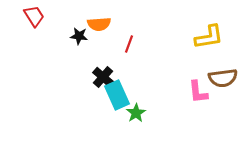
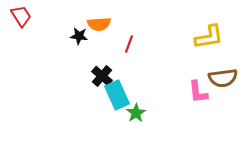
red trapezoid: moved 13 px left
black cross: moved 1 px left, 1 px up
